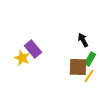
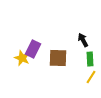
purple rectangle: rotated 66 degrees clockwise
green rectangle: rotated 32 degrees counterclockwise
brown square: moved 20 px left, 9 px up
yellow line: moved 2 px right, 1 px down
